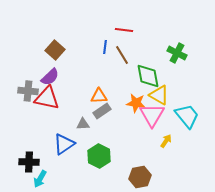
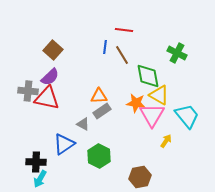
brown square: moved 2 px left
gray triangle: rotated 32 degrees clockwise
black cross: moved 7 px right
